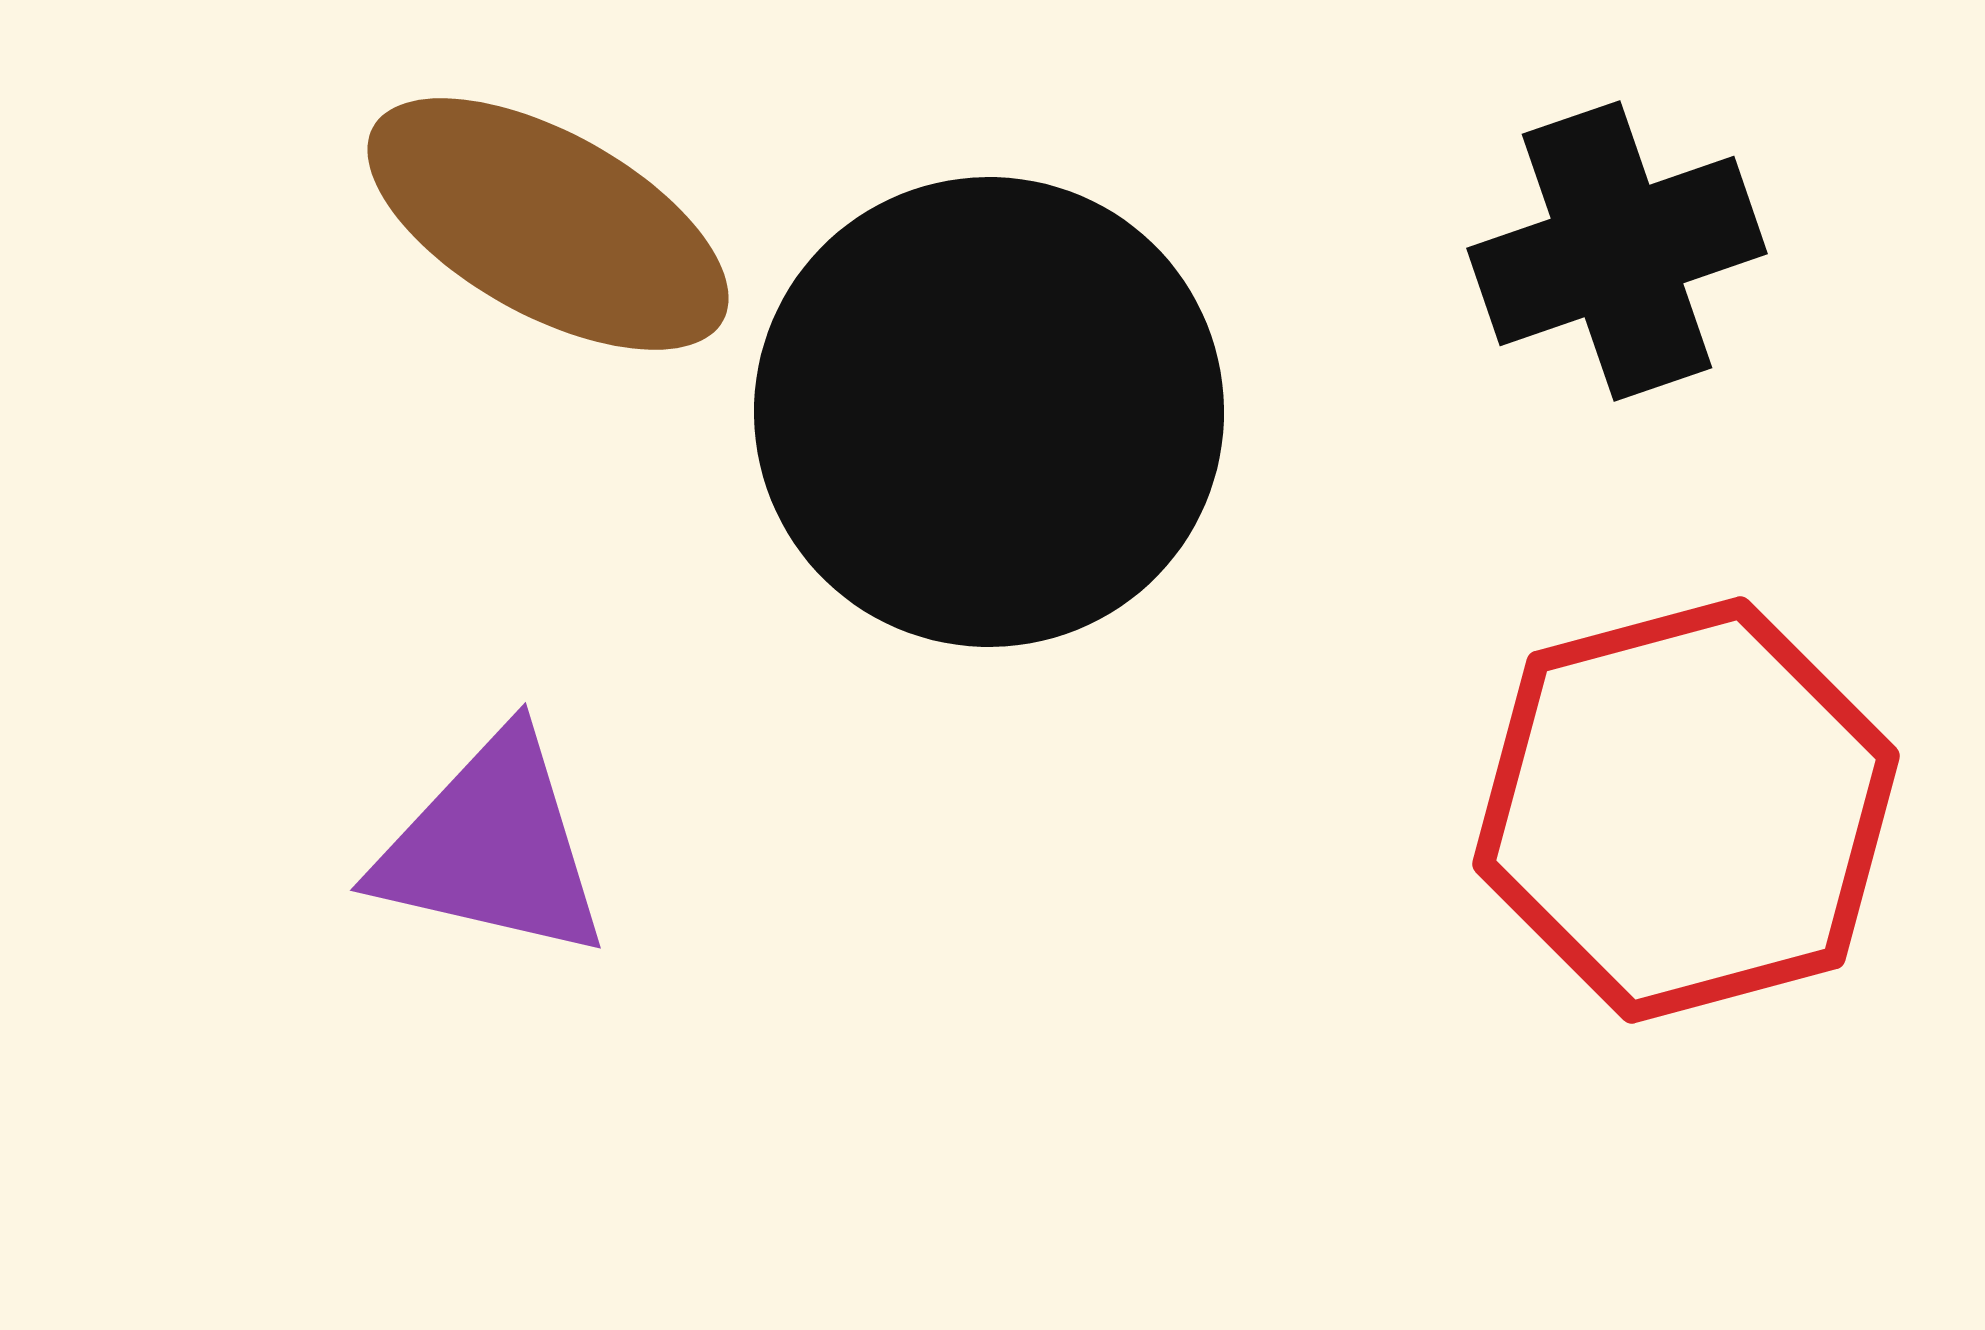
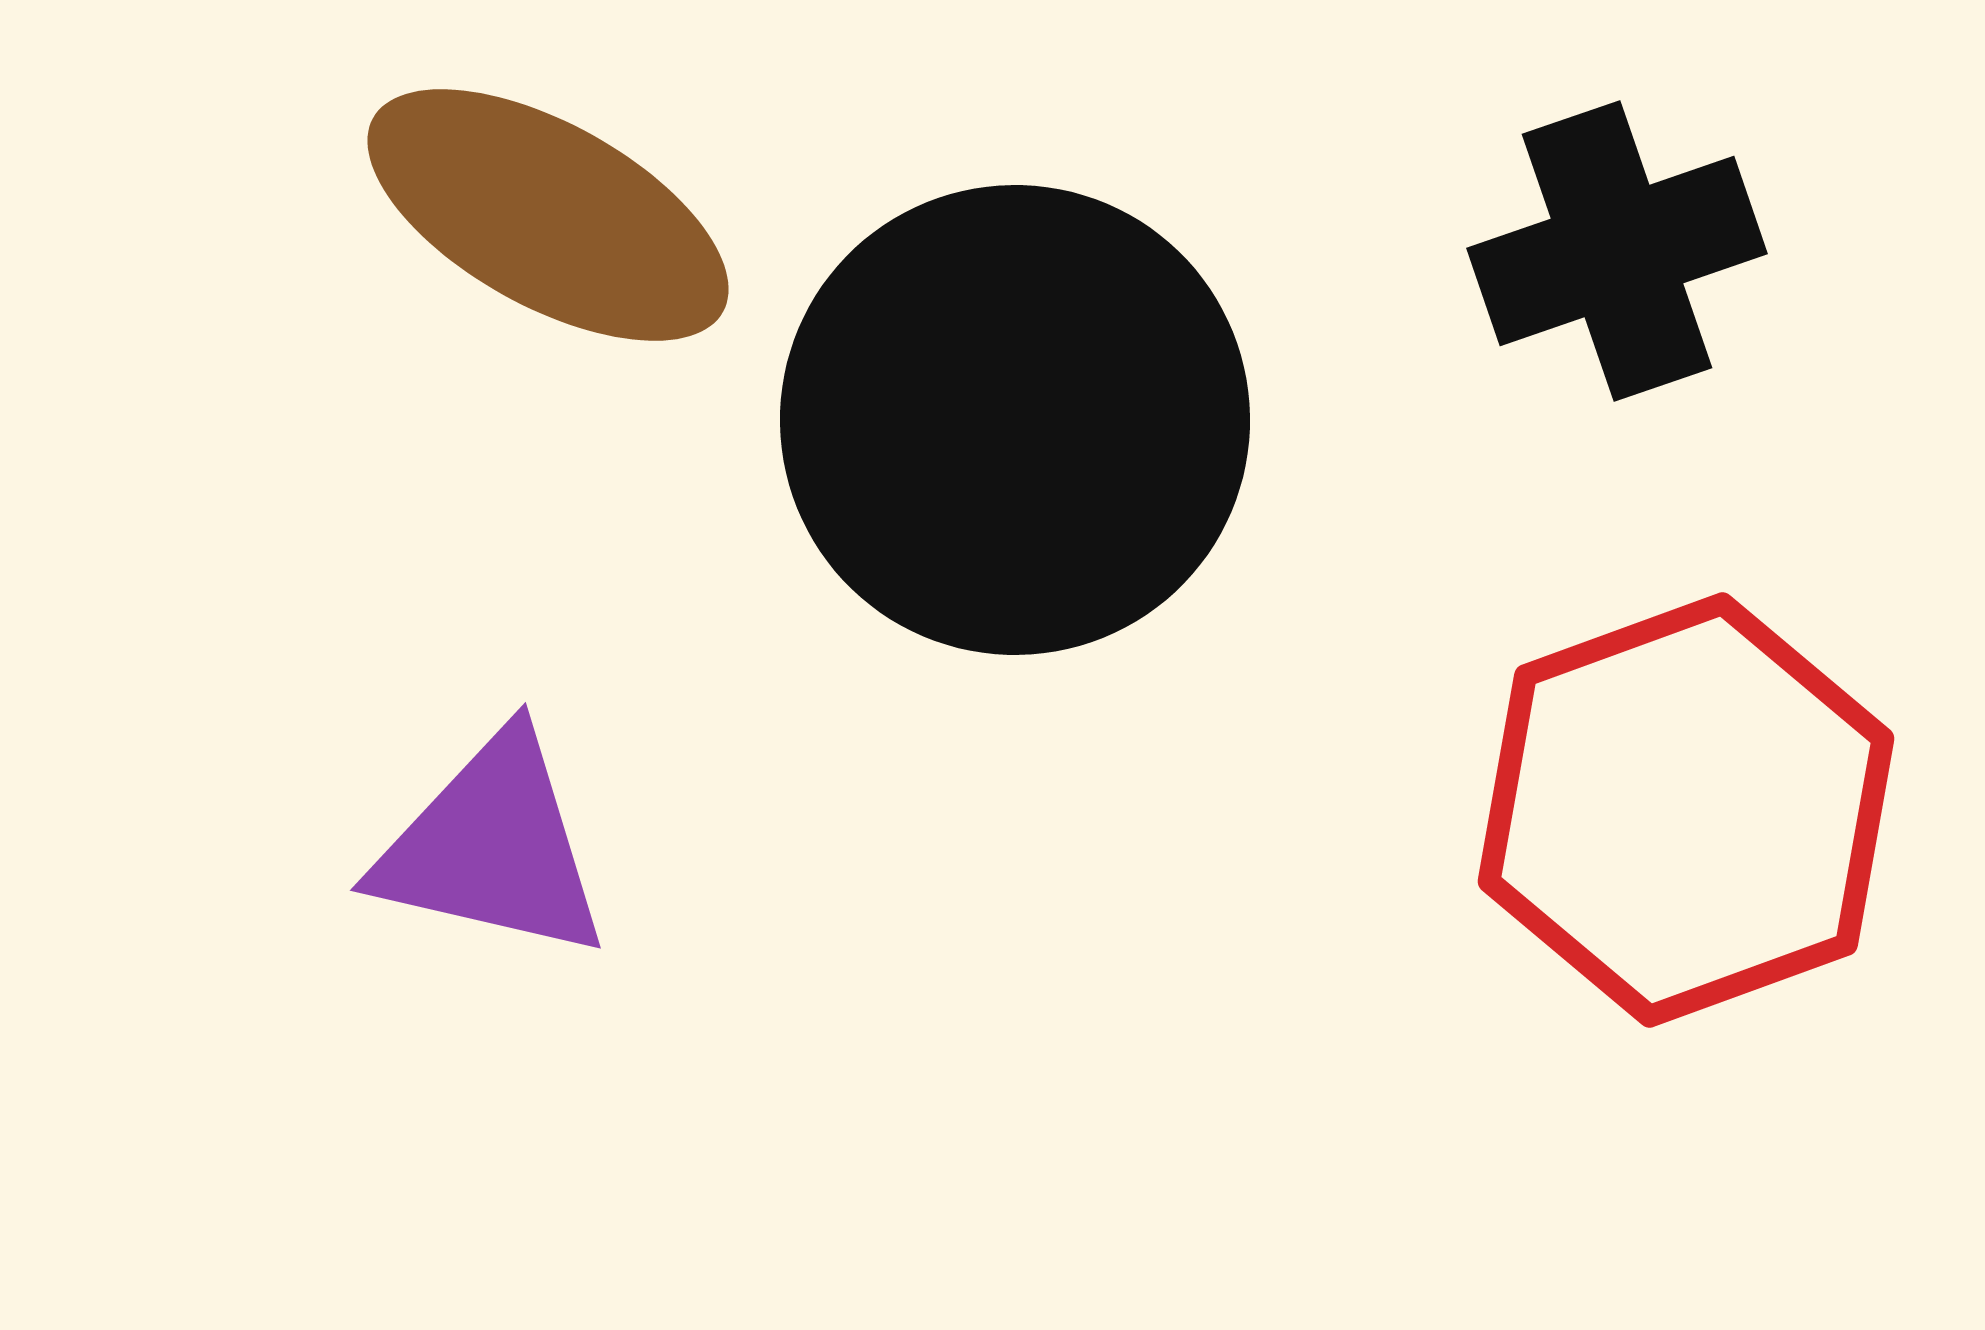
brown ellipse: moved 9 px up
black circle: moved 26 px right, 8 px down
red hexagon: rotated 5 degrees counterclockwise
